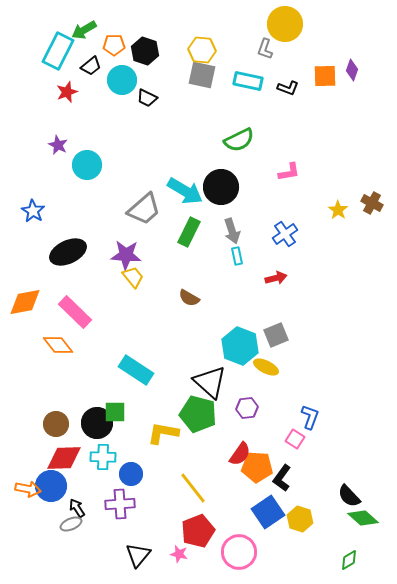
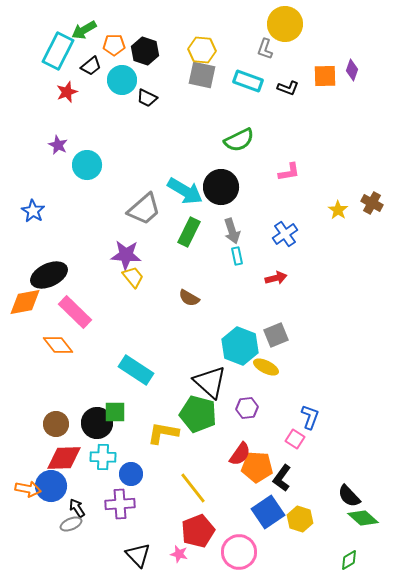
cyan rectangle at (248, 81): rotated 8 degrees clockwise
black ellipse at (68, 252): moved 19 px left, 23 px down
black triangle at (138, 555): rotated 24 degrees counterclockwise
